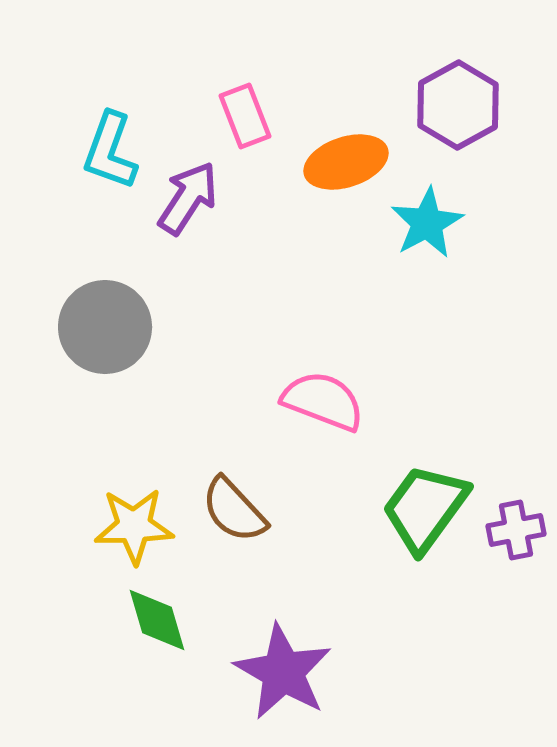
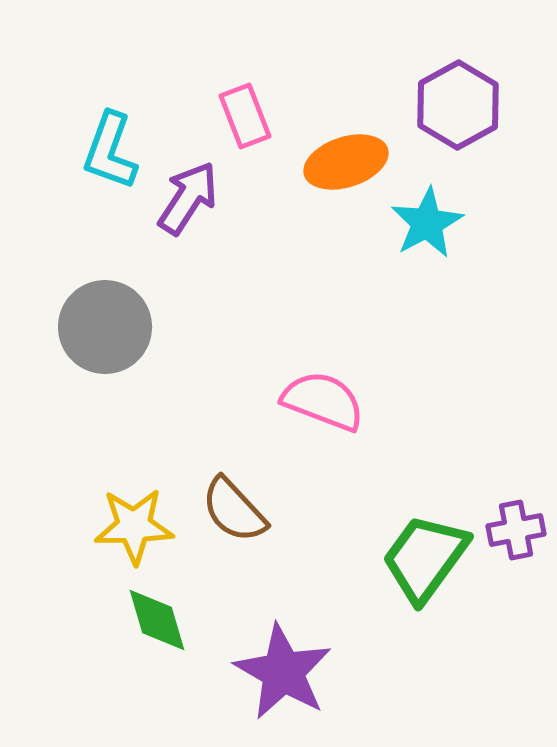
green trapezoid: moved 50 px down
